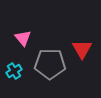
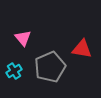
red triangle: rotated 50 degrees counterclockwise
gray pentagon: moved 3 px down; rotated 24 degrees counterclockwise
